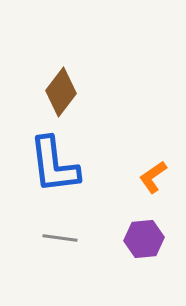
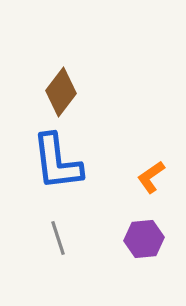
blue L-shape: moved 3 px right, 3 px up
orange L-shape: moved 2 px left
gray line: moved 2 px left; rotated 64 degrees clockwise
